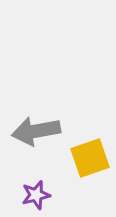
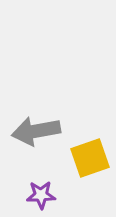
purple star: moved 5 px right; rotated 12 degrees clockwise
